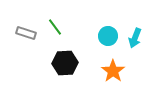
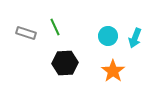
green line: rotated 12 degrees clockwise
